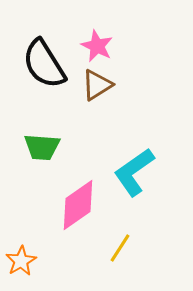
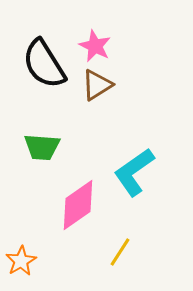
pink star: moved 2 px left
yellow line: moved 4 px down
